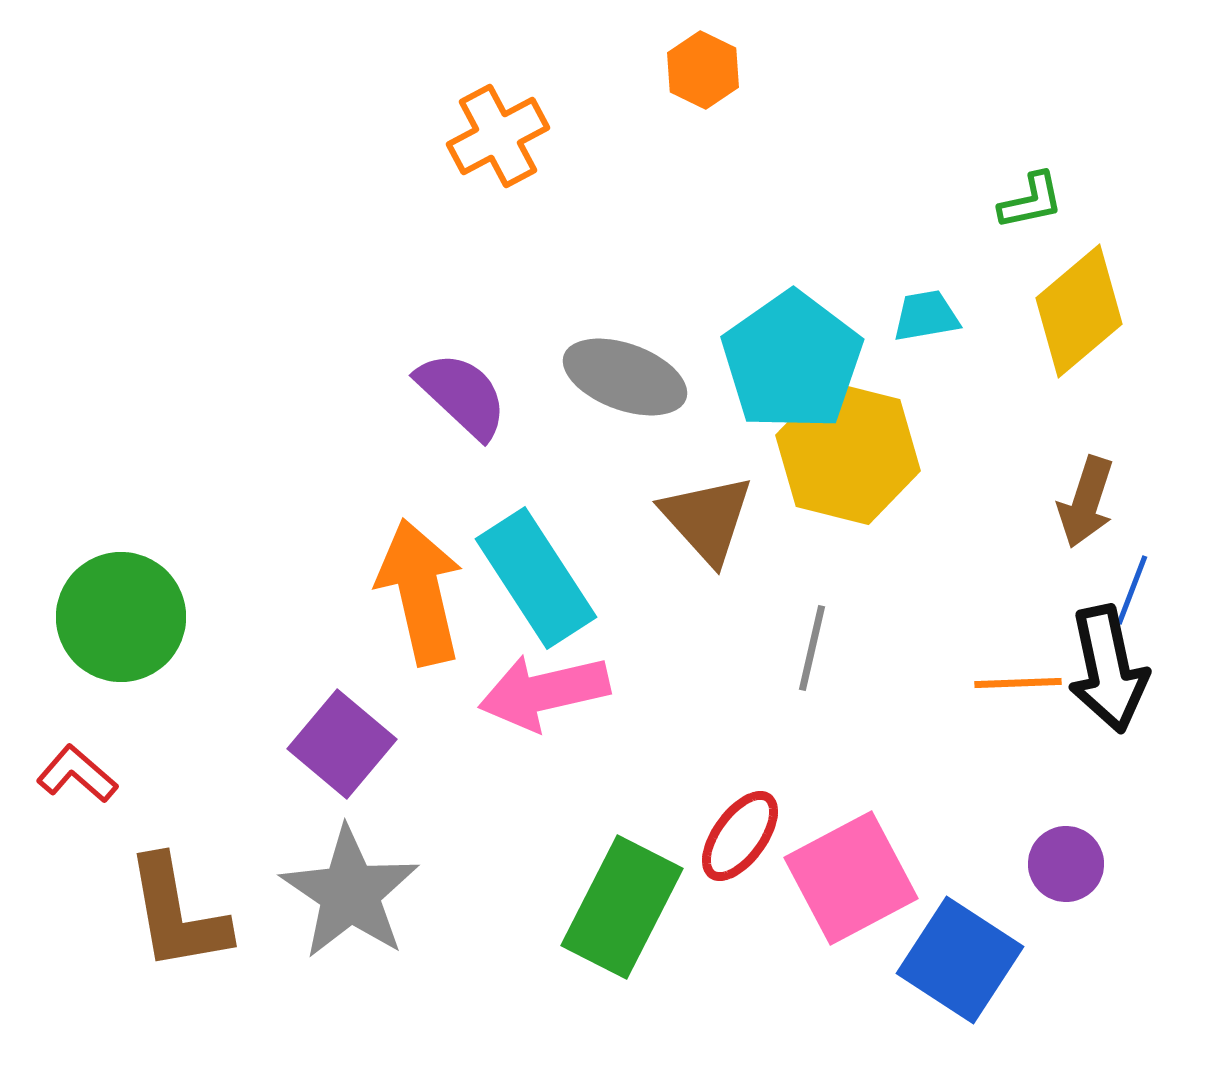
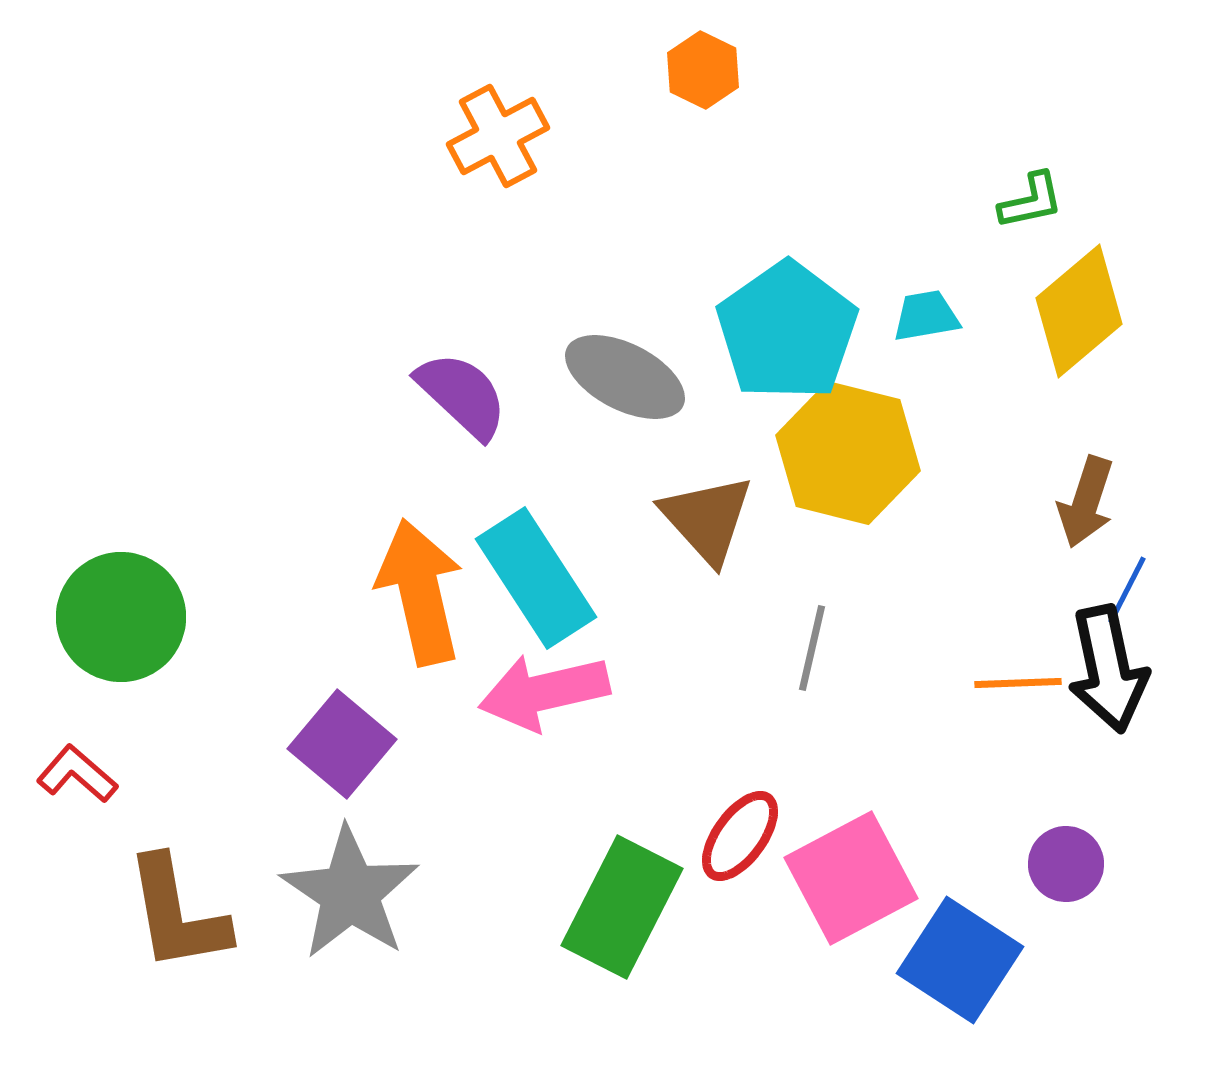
cyan pentagon: moved 5 px left, 30 px up
gray ellipse: rotated 7 degrees clockwise
blue line: moved 5 px left; rotated 6 degrees clockwise
